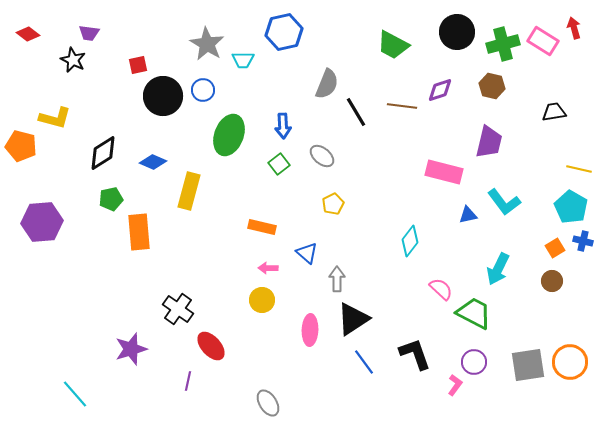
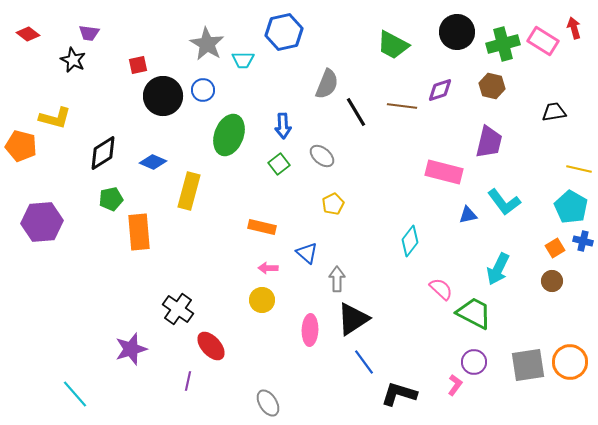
black L-shape at (415, 354): moved 16 px left, 40 px down; rotated 54 degrees counterclockwise
